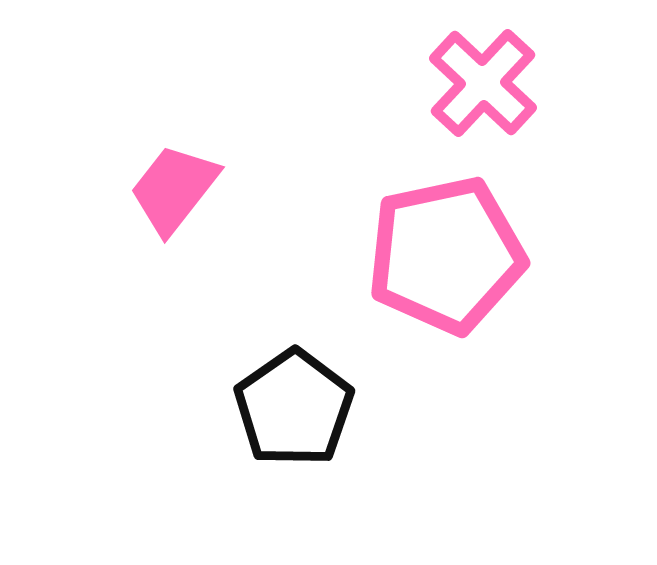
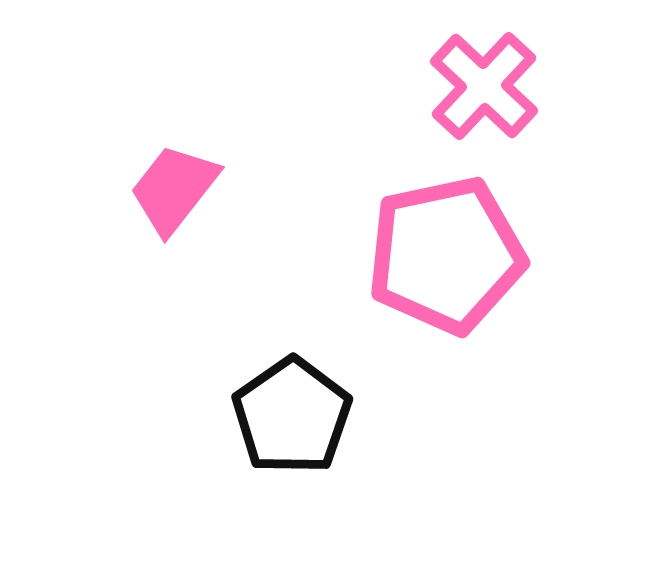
pink cross: moved 1 px right, 3 px down
black pentagon: moved 2 px left, 8 px down
